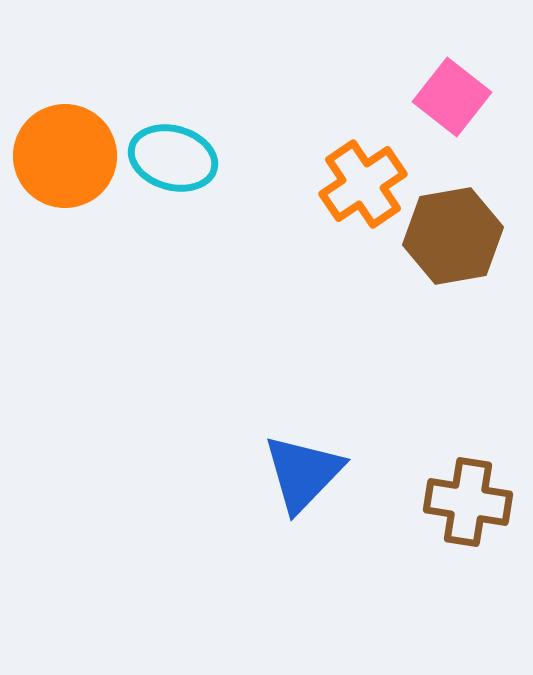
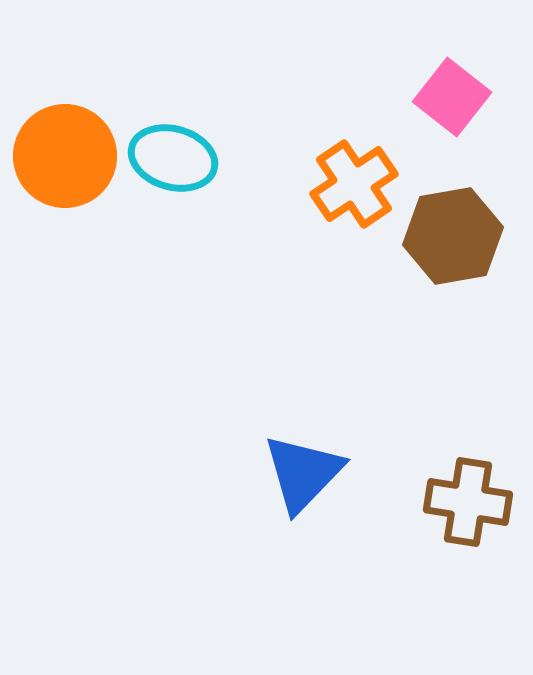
orange cross: moved 9 px left
